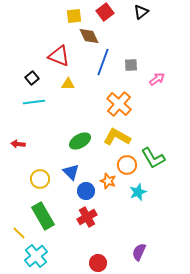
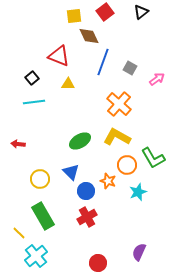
gray square: moved 1 px left, 3 px down; rotated 32 degrees clockwise
